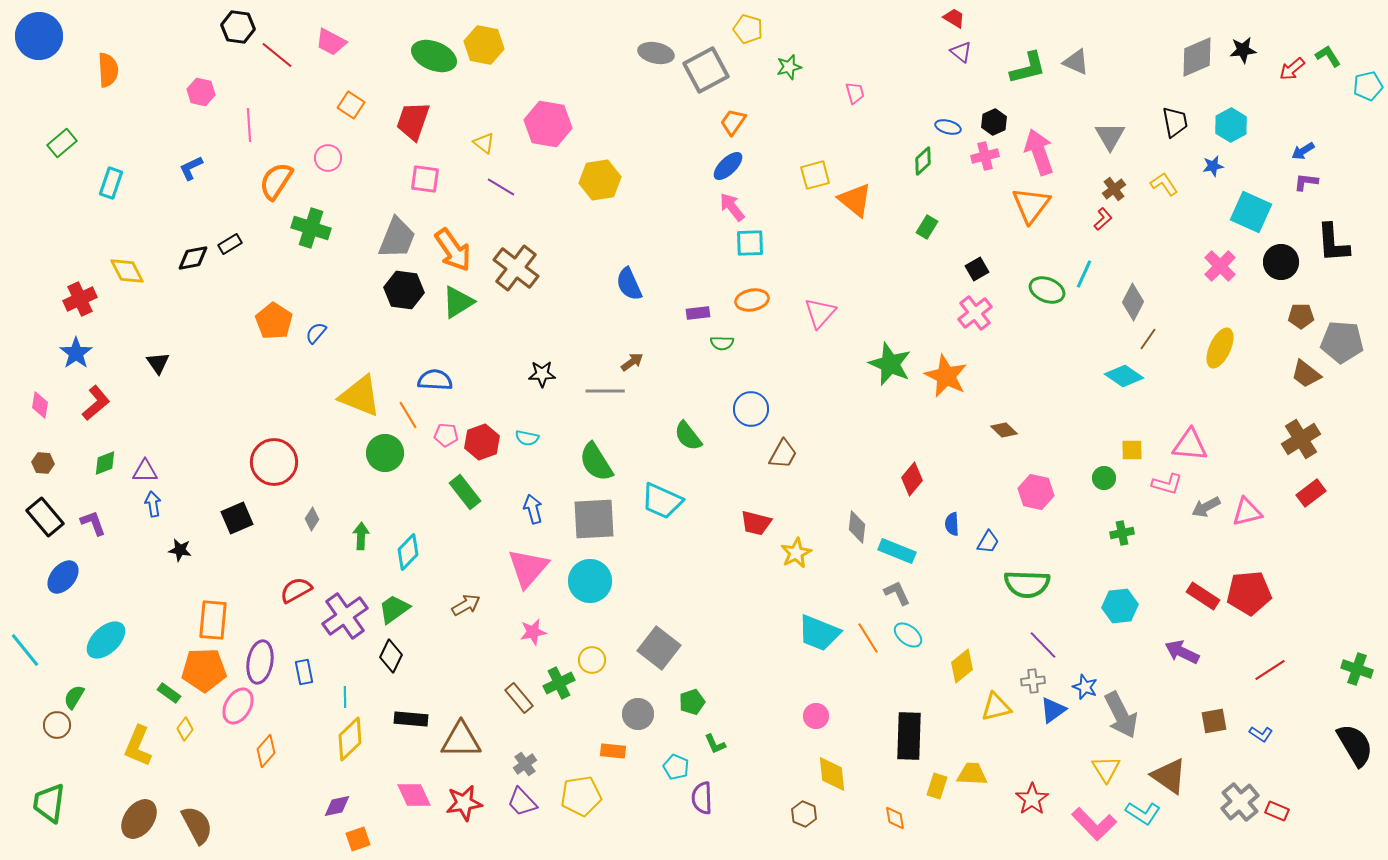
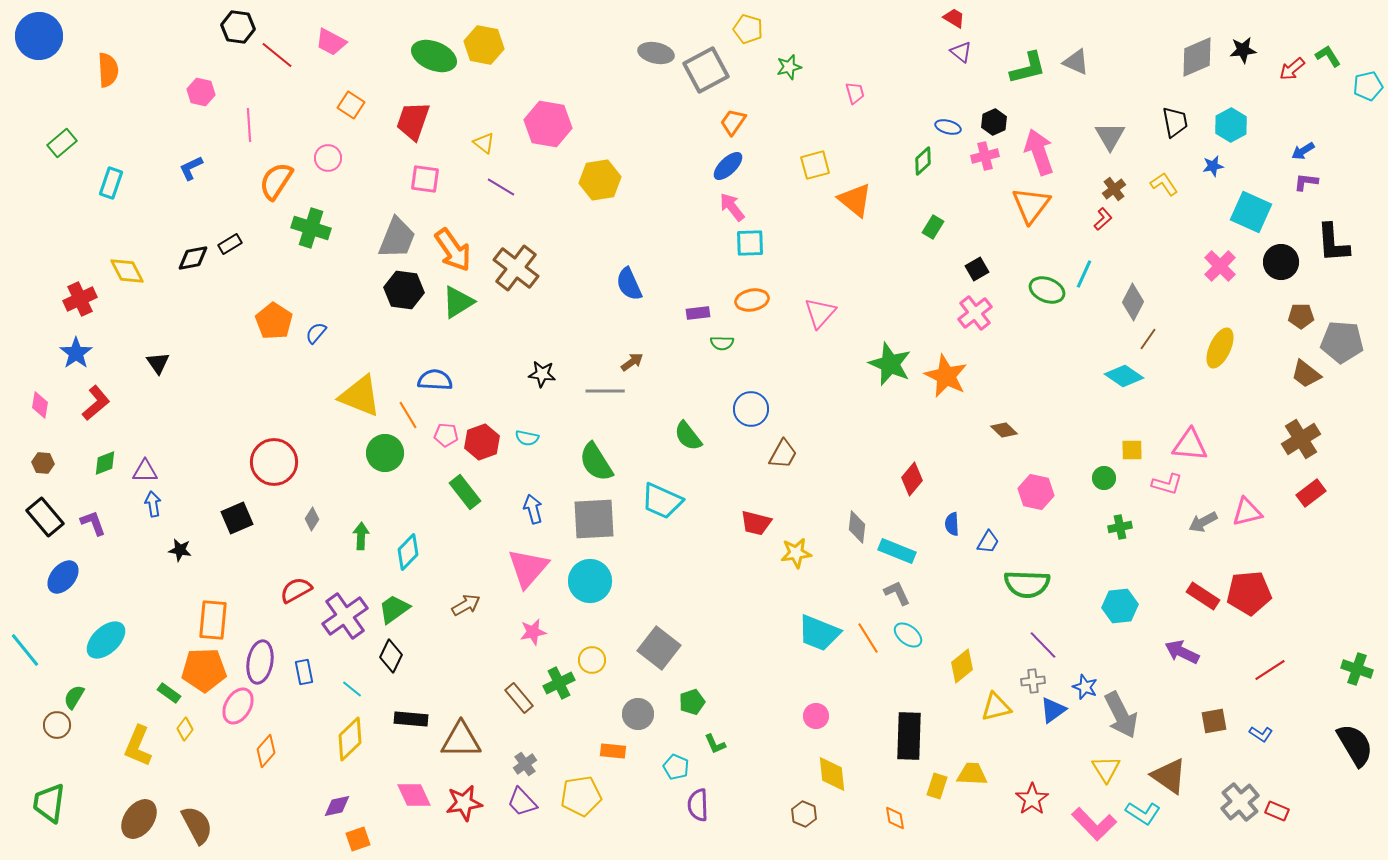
yellow square at (815, 175): moved 10 px up
green rectangle at (927, 227): moved 6 px right
black star at (542, 374): rotated 8 degrees clockwise
gray arrow at (1206, 507): moved 3 px left, 15 px down
green cross at (1122, 533): moved 2 px left, 6 px up
yellow star at (796, 553): rotated 20 degrees clockwise
cyan line at (345, 697): moved 7 px right, 8 px up; rotated 50 degrees counterclockwise
purple semicircle at (702, 798): moved 4 px left, 7 px down
